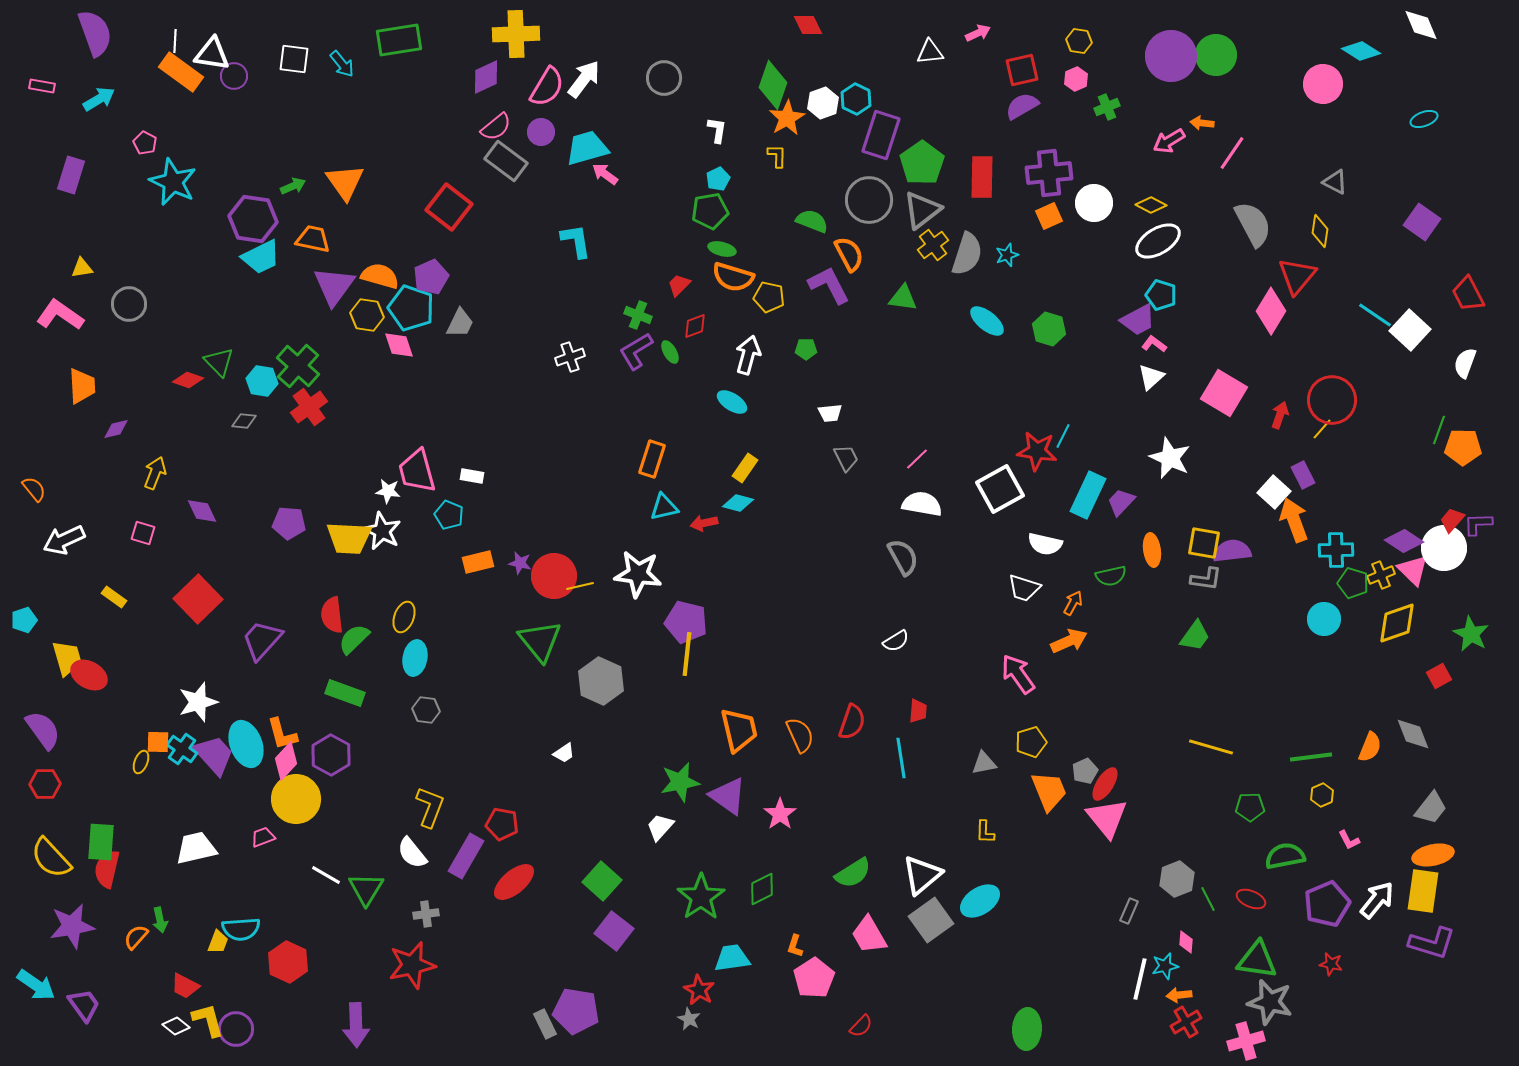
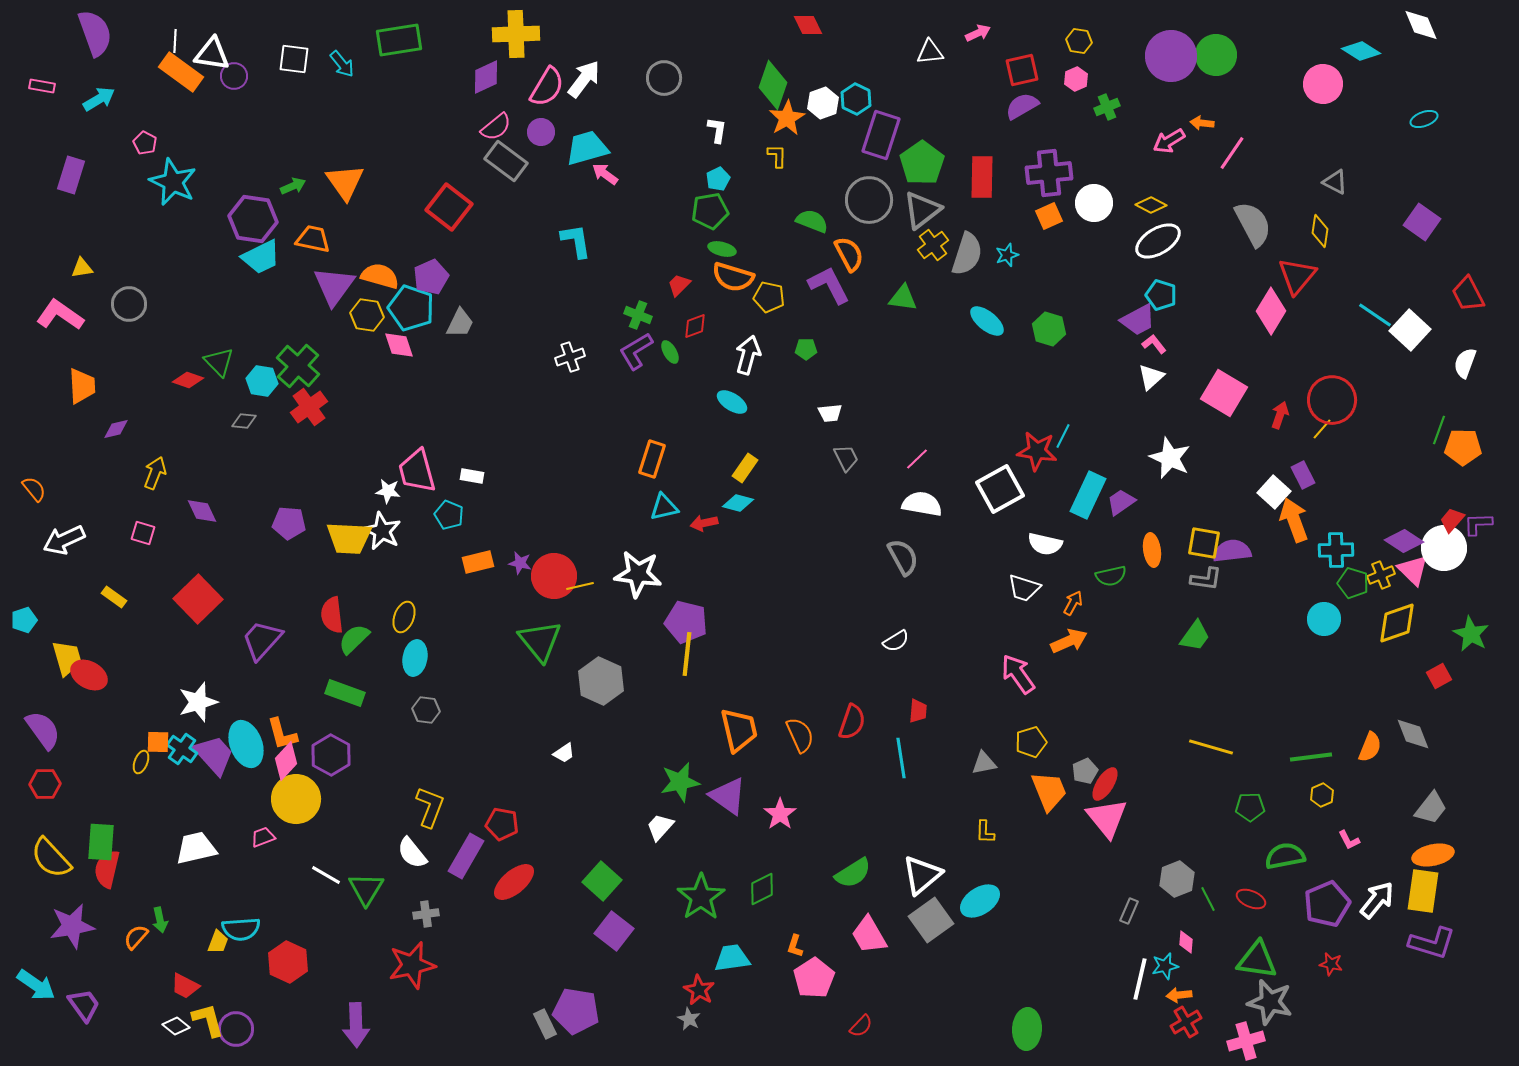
pink L-shape at (1154, 344): rotated 15 degrees clockwise
purple trapezoid at (1121, 502): rotated 12 degrees clockwise
